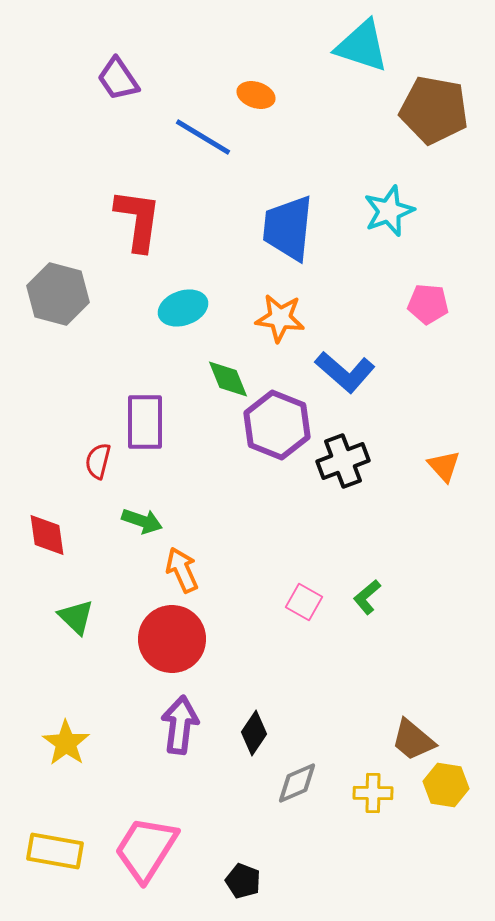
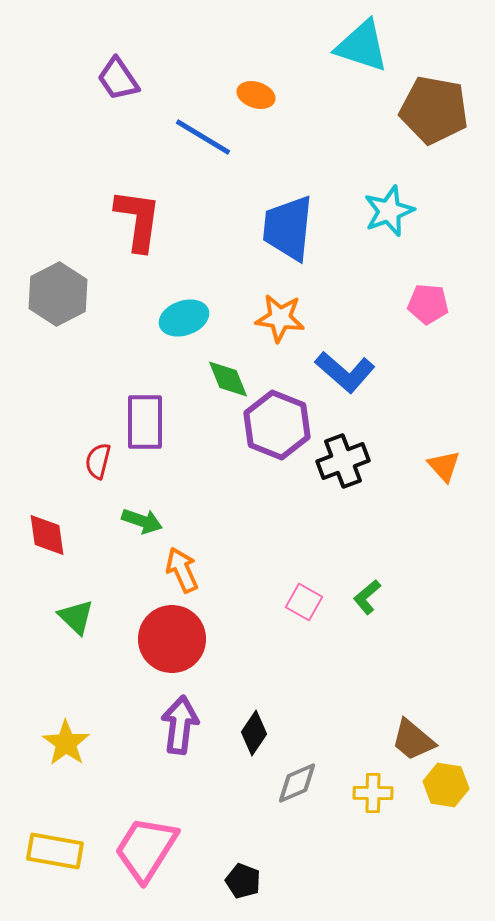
gray hexagon: rotated 18 degrees clockwise
cyan ellipse: moved 1 px right, 10 px down
